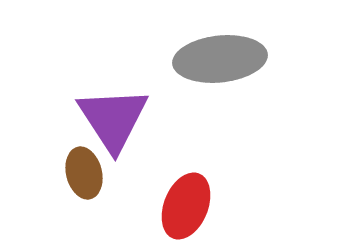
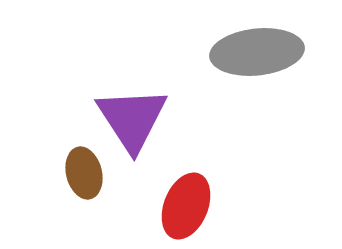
gray ellipse: moved 37 px right, 7 px up
purple triangle: moved 19 px right
